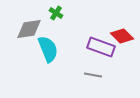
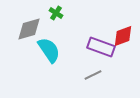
gray diamond: rotated 8 degrees counterclockwise
red diamond: moved 1 px right; rotated 65 degrees counterclockwise
cyan semicircle: moved 1 px right, 1 px down; rotated 12 degrees counterclockwise
gray line: rotated 36 degrees counterclockwise
